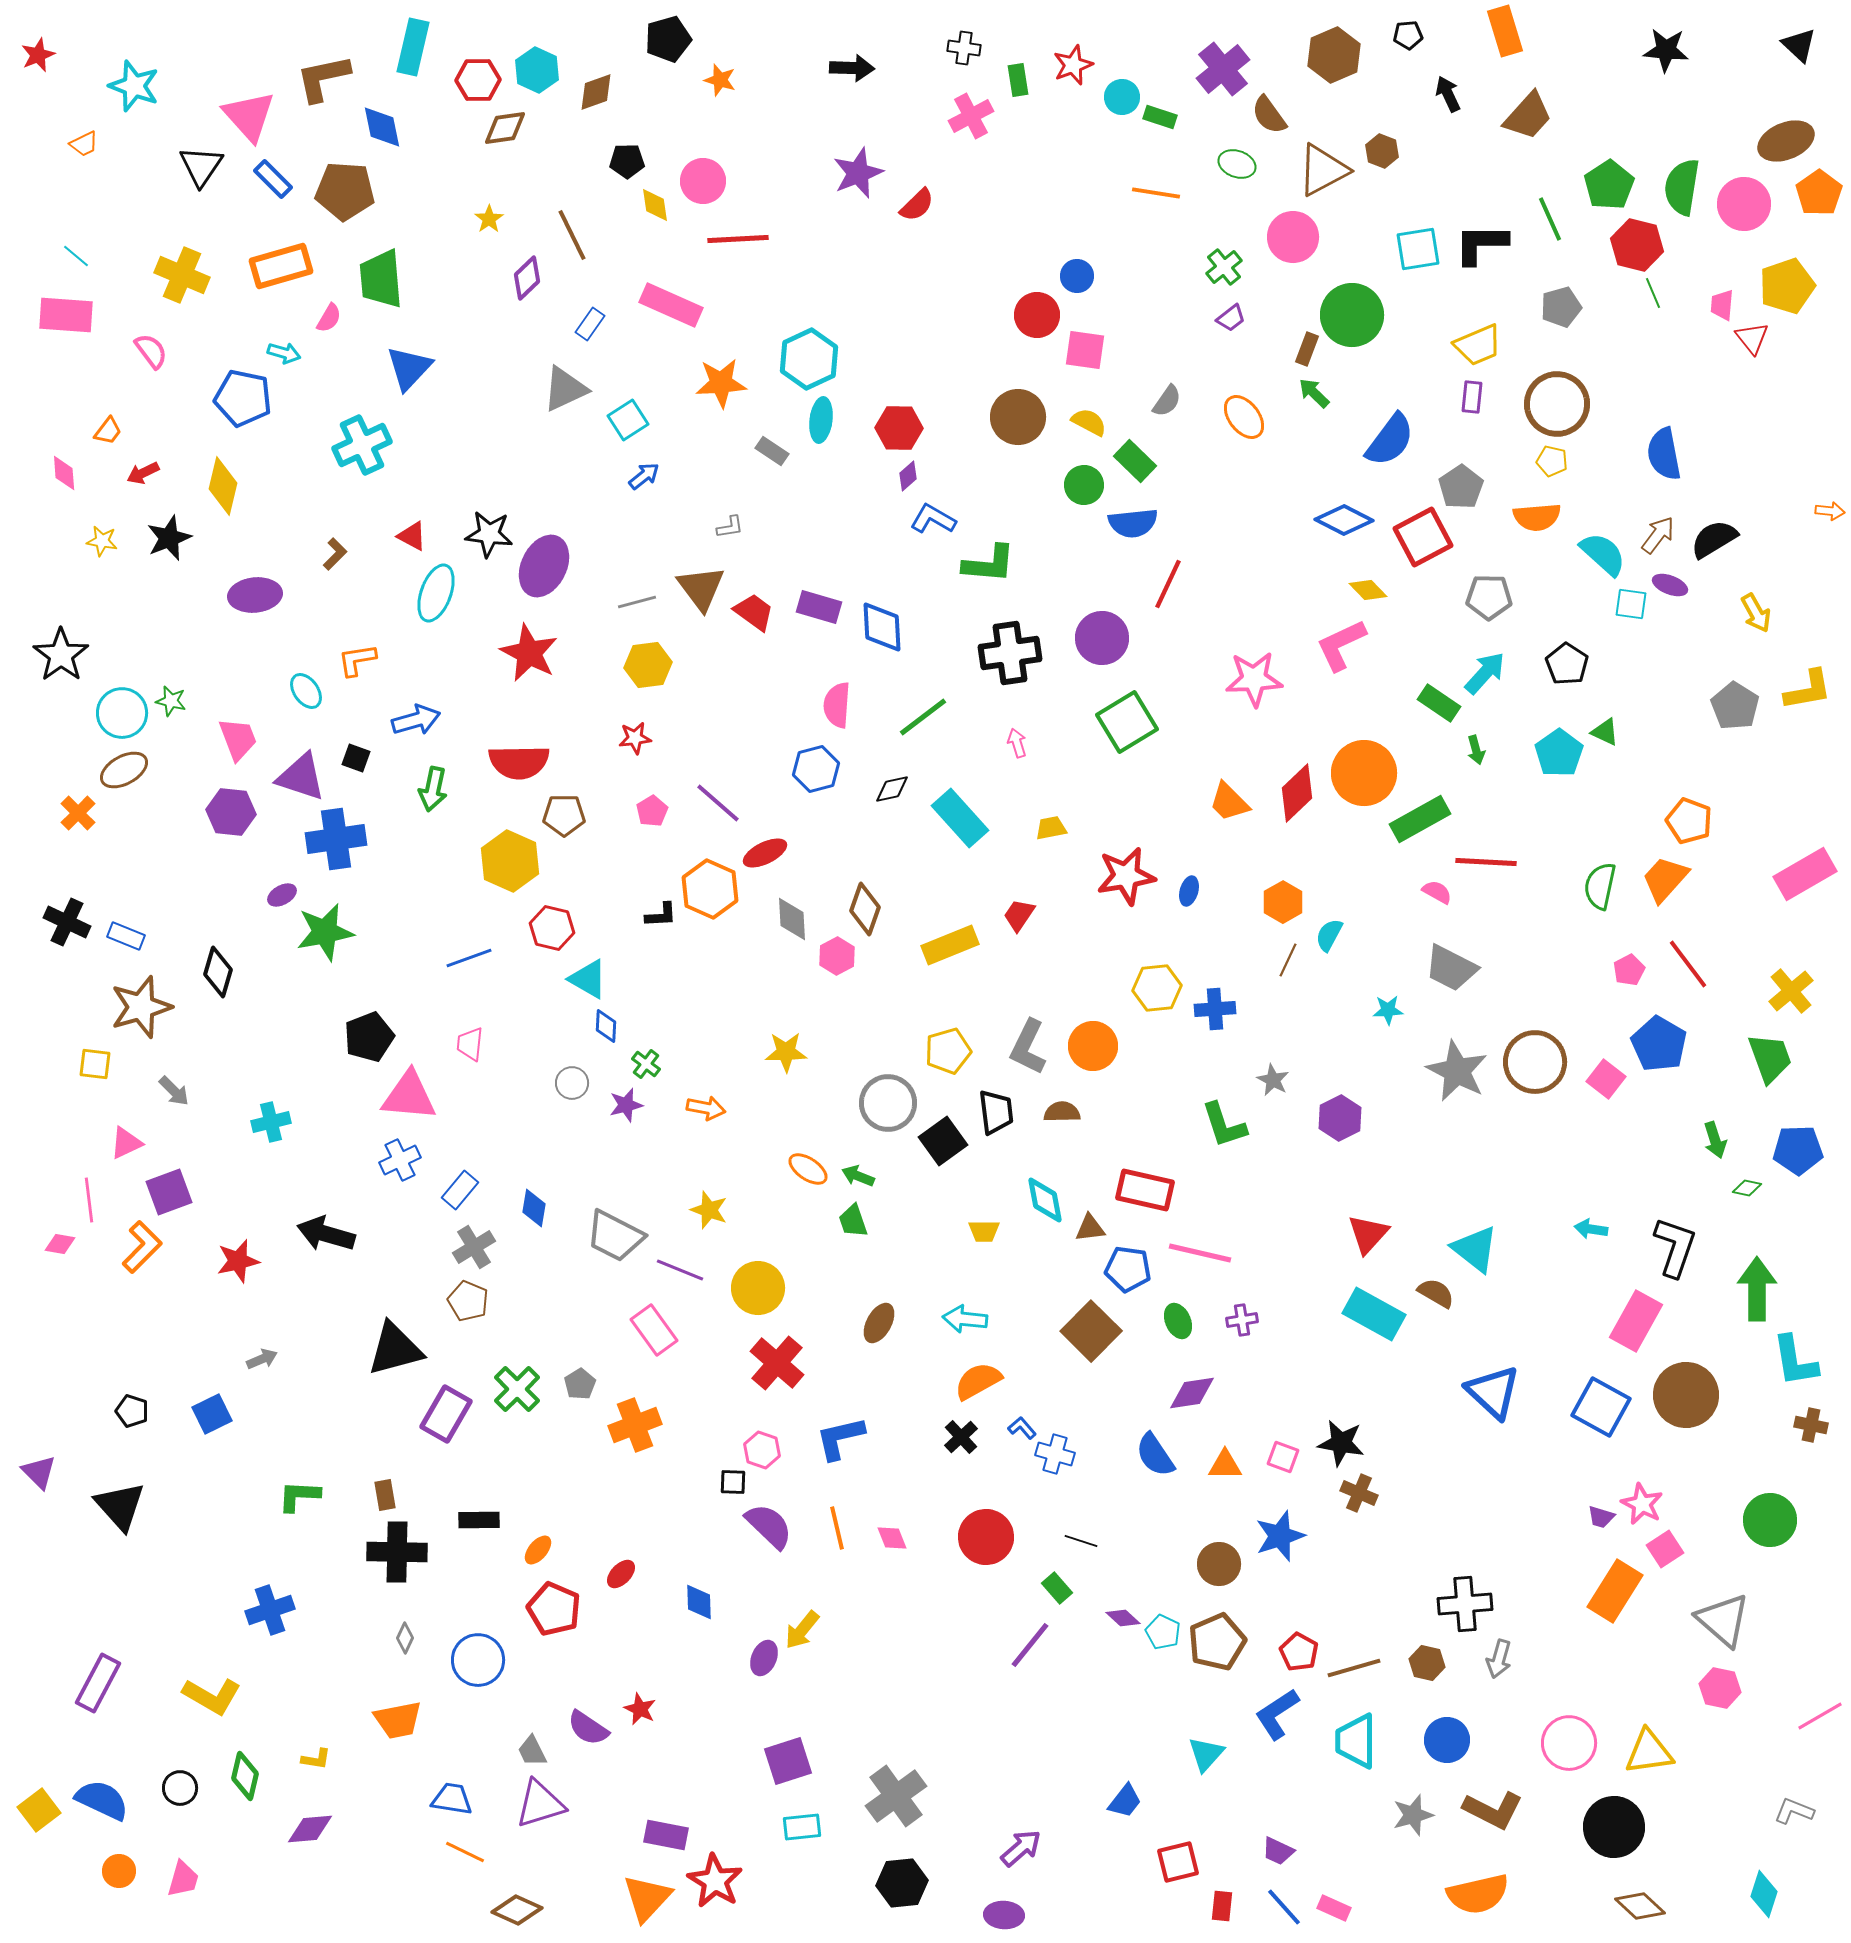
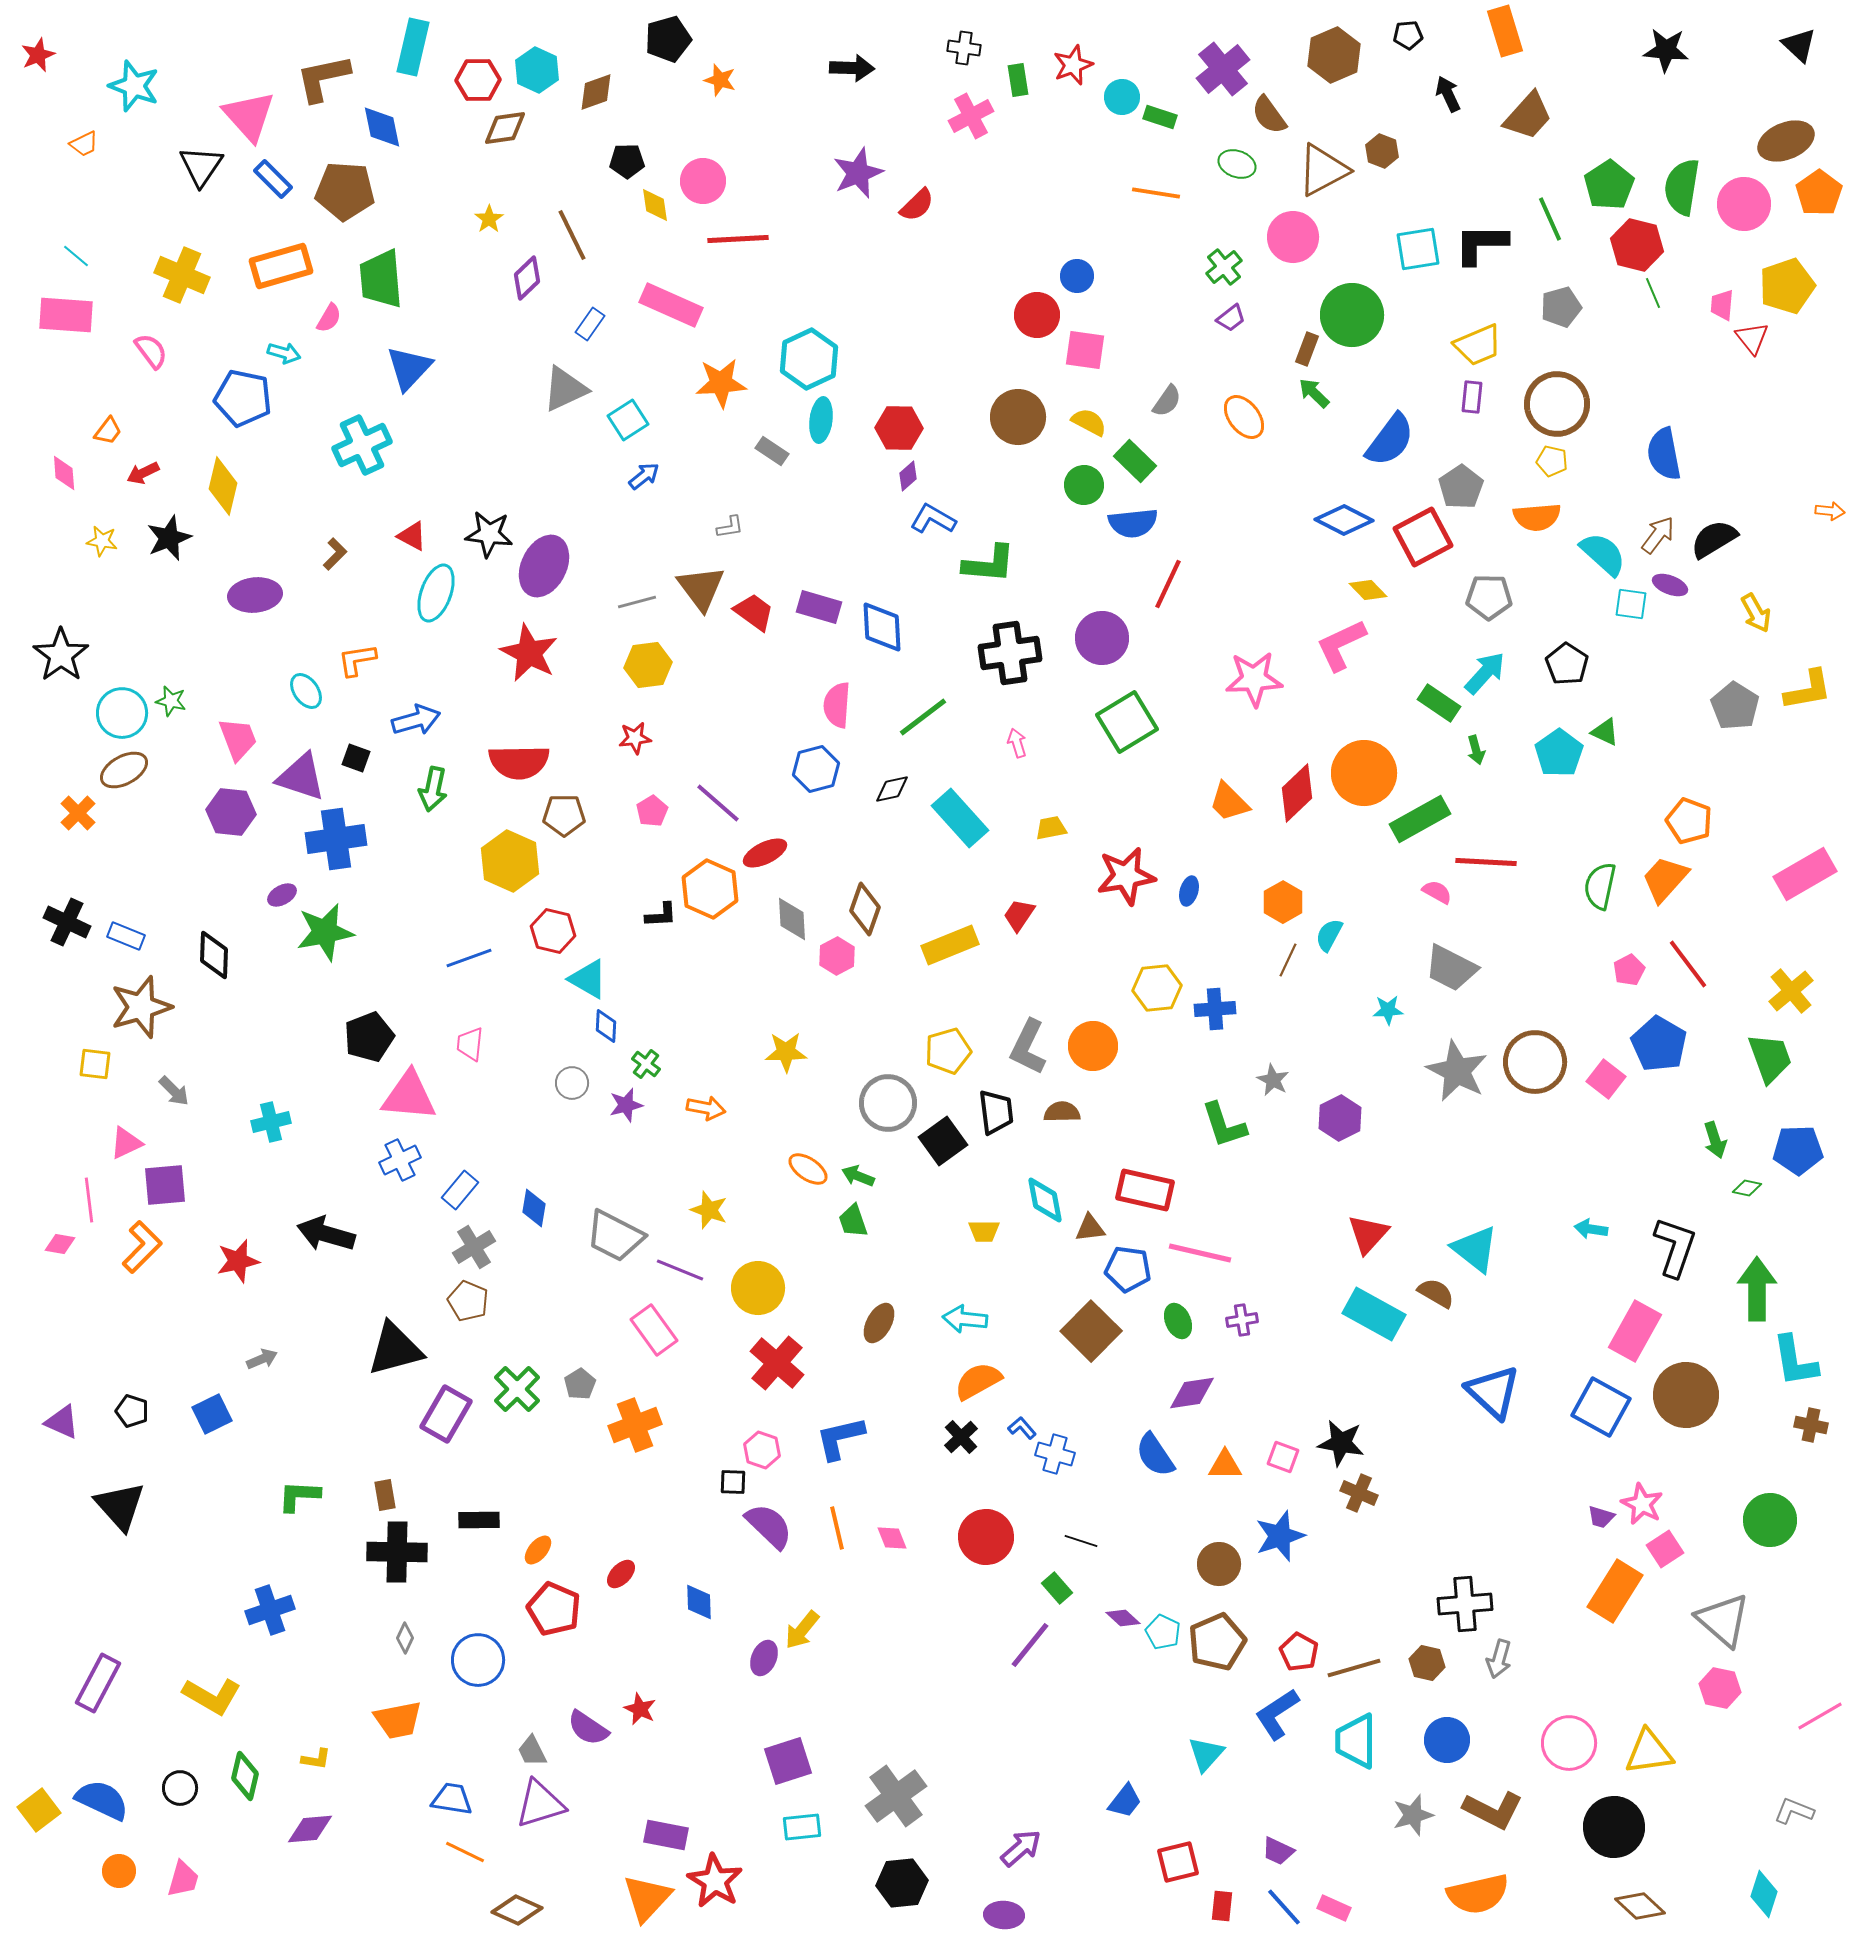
red hexagon at (552, 928): moved 1 px right, 3 px down
black diamond at (218, 972): moved 4 px left, 17 px up; rotated 15 degrees counterclockwise
purple square at (169, 1192): moved 4 px left, 7 px up; rotated 15 degrees clockwise
pink rectangle at (1636, 1321): moved 1 px left, 10 px down
purple triangle at (39, 1472): moved 23 px right, 50 px up; rotated 21 degrees counterclockwise
